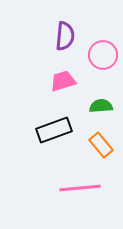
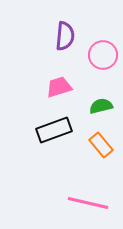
pink trapezoid: moved 4 px left, 6 px down
green semicircle: rotated 10 degrees counterclockwise
pink line: moved 8 px right, 15 px down; rotated 18 degrees clockwise
